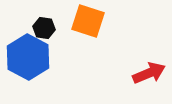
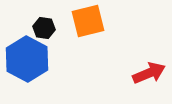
orange square: rotated 32 degrees counterclockwise
blue hexagon: moved 1 px left, 2 px down
